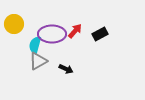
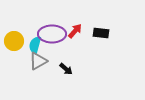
yellow circle: moved 17 px down
black rectangle: moved 1 px right, 1 px up; rotated 35 degrees clockwise
black arrow: rotated 16 degrees clockwise
